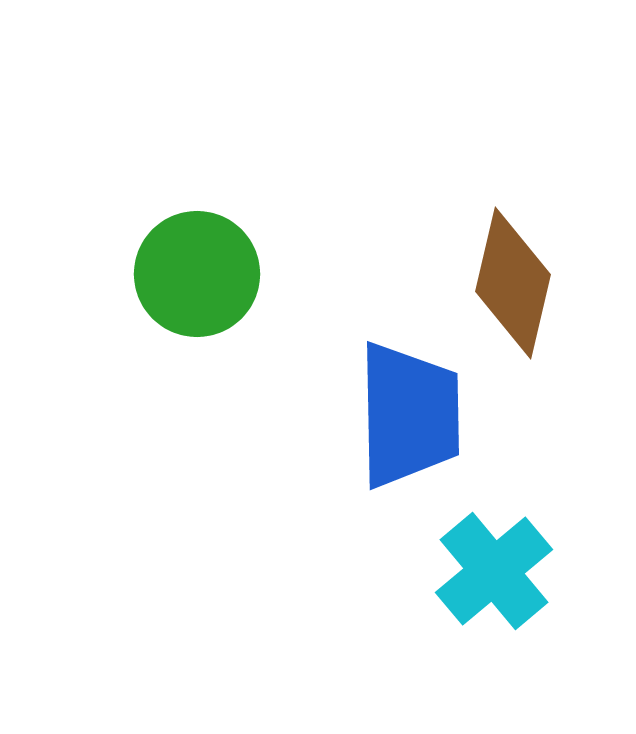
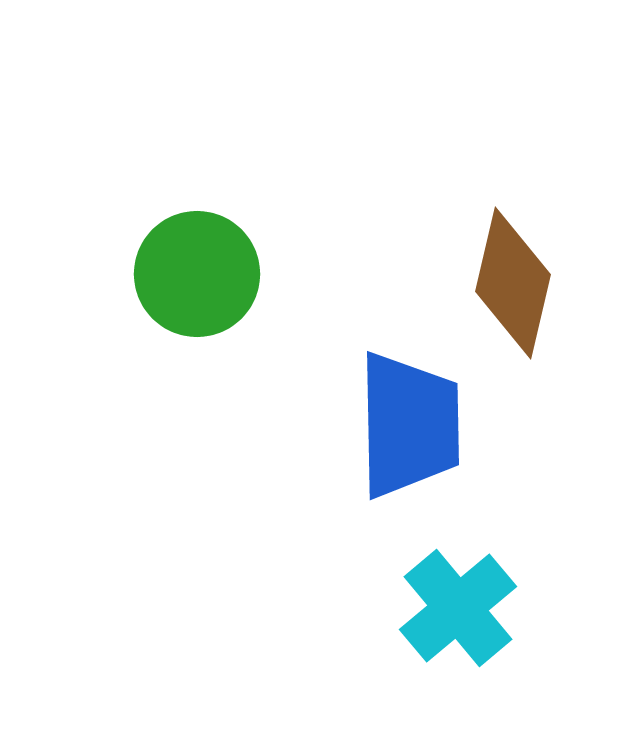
blue trapezoid: moved 10 px down
cyan cross: moved 36 px left, 37 px down
